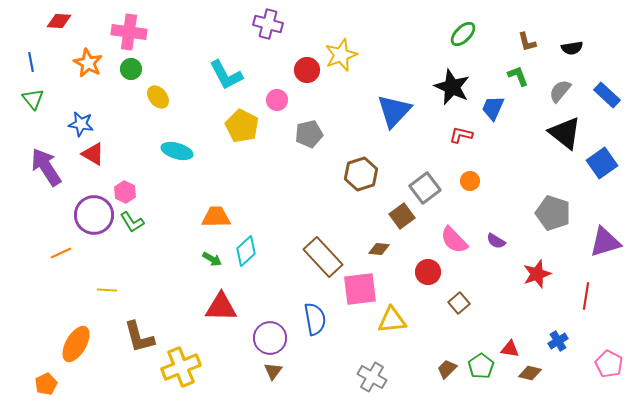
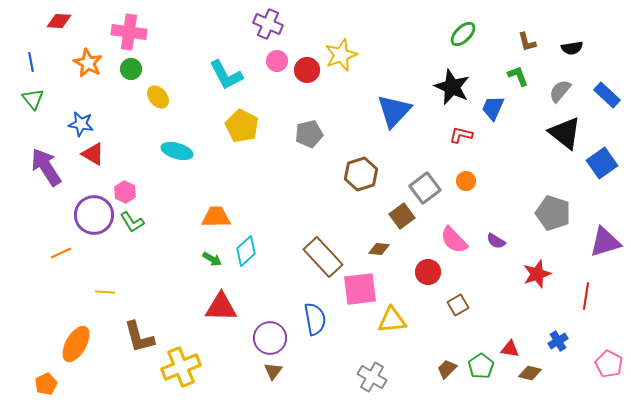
purple cross at (268, 24): rotated 8 degrees clockwise
pink circle at (277, 100): moved 39 px up
orange circle at (470, 181): moved 4 px left
yellow line at (107, 290): moved 2 px left, 2 px down
brown square at (459, 303): moved 1 px left, 2 px down; rotated 10 degrees clockwise
